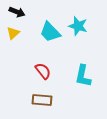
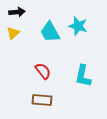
black arrow: rotated 28 degrees counterclockwise
cyan trapezoid: rotated 15 degrees clockwise
